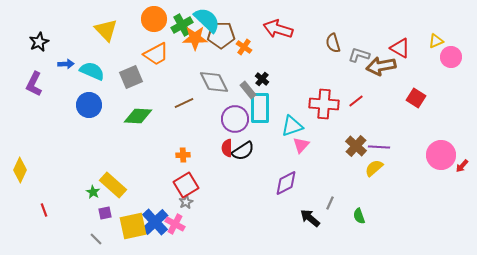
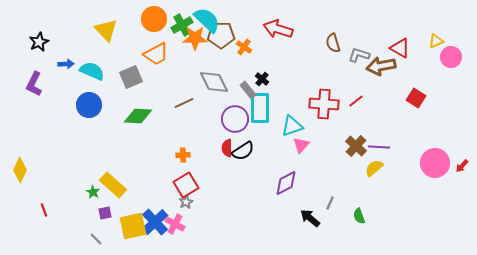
pink circle at (441, 155): moved 6 px left, 8 px down
